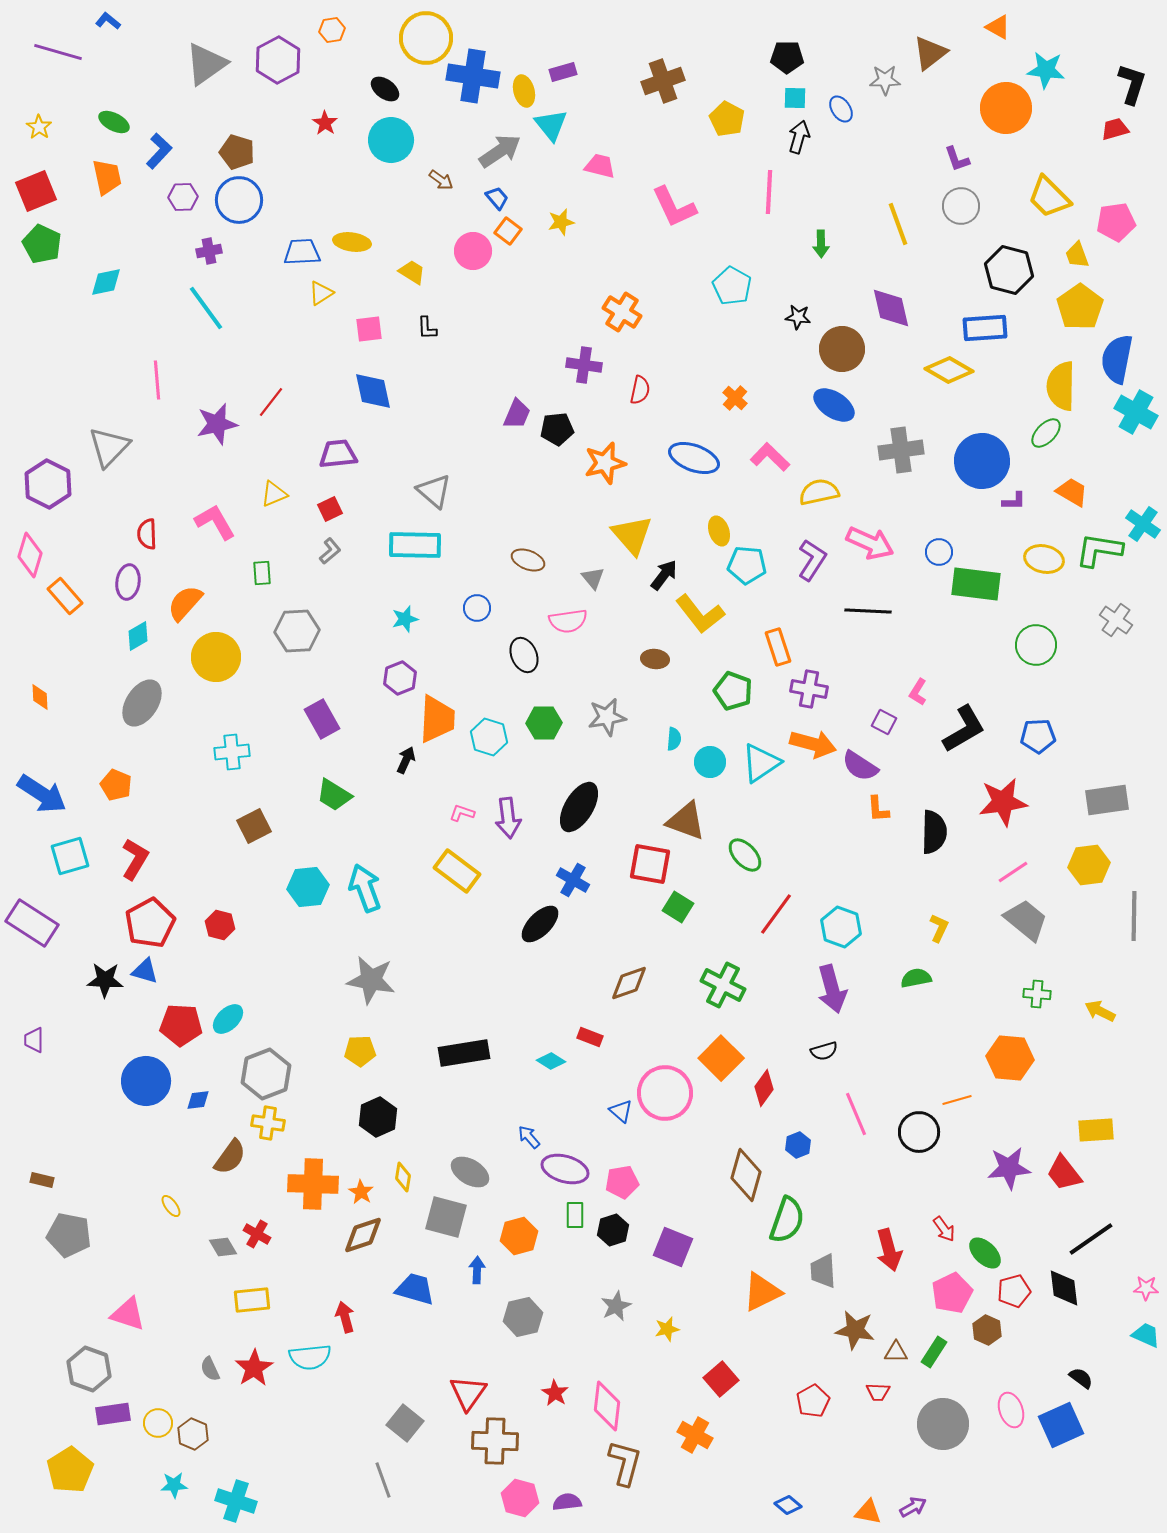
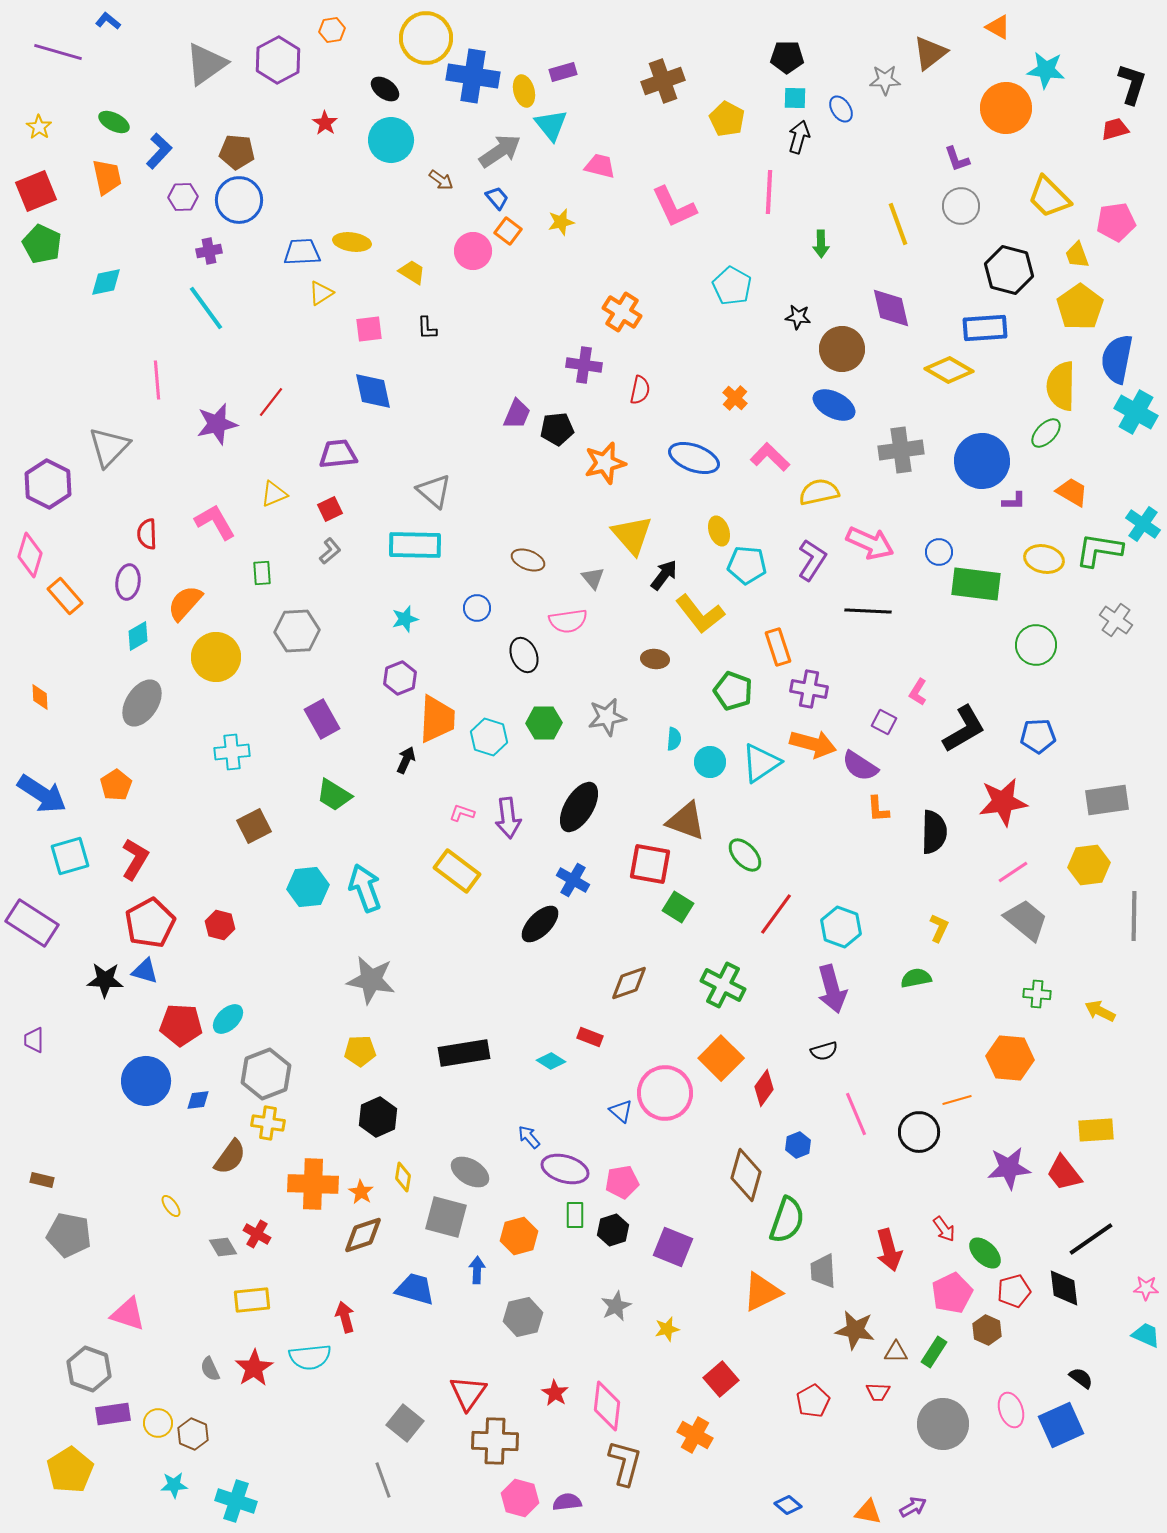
brown pentagon at (237, 152): rotated 12 degrees counterclockwise
blue ellipse at (834, 405): rotated 6 degrees counterclockwise
orange pentagon at (116, 785): rotated 16 degrees clockwise
